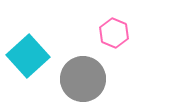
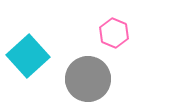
gray circle: moved 5 px right
